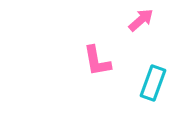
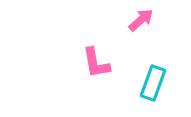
pink L-shape: moved 1 px left, 2 px down
